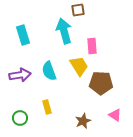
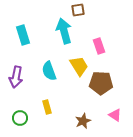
pink rectangle: moved 7 px right; rotated 14 degrees counterclockwise
purple arrow: moved 4 px left, 2 px down; rotated 110 degrees clockwise
